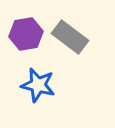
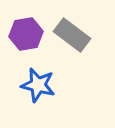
gray rectangle: moved 2 px right, 2 px up
